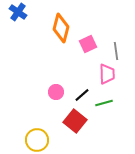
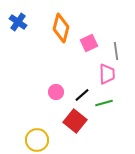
blue cross: moved 10 px down
pink square: moved 1 px right, 1 px up
